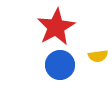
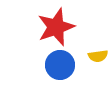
red star: rotated 9 degrees clockwise
